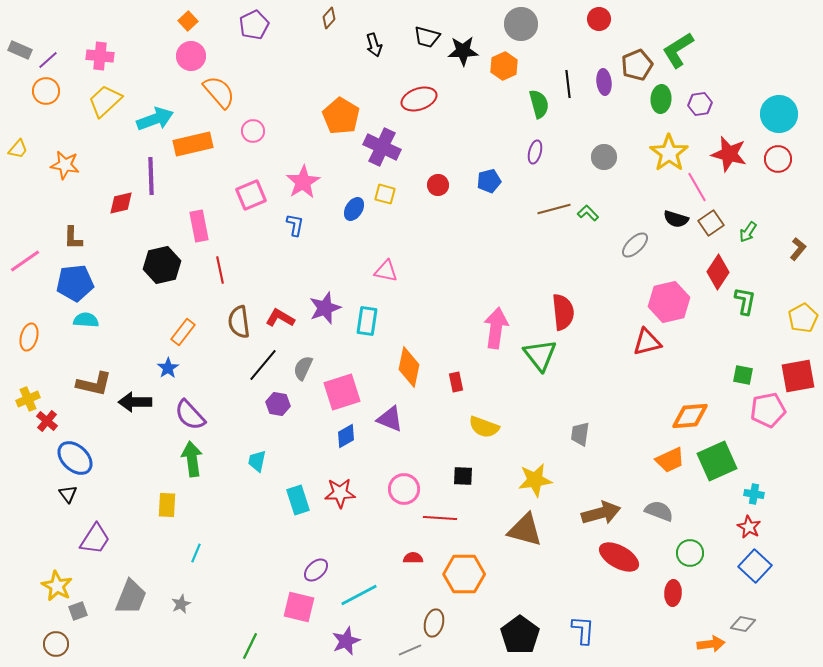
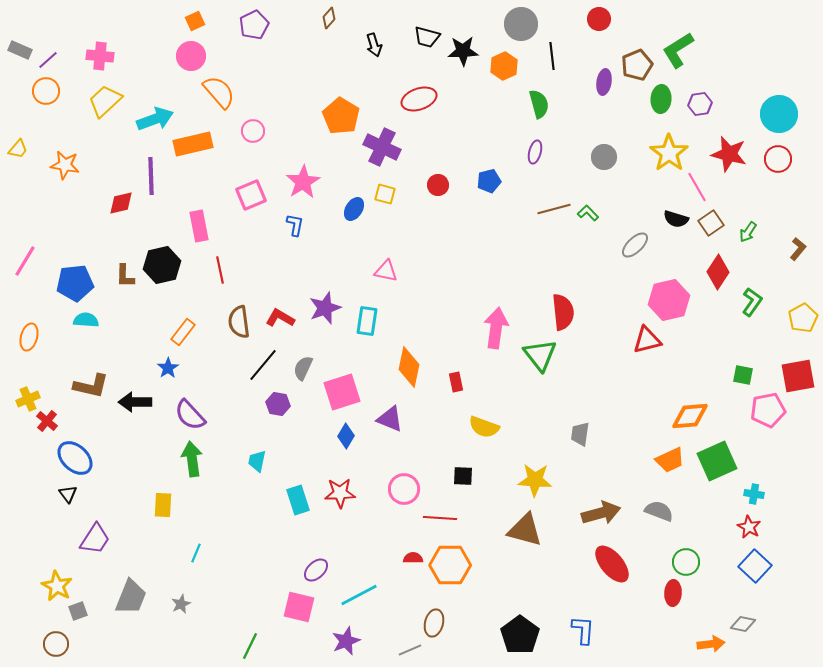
orange square at (188, 21): moved 7 px right; rotated 18 degrees clockwise
purple ellipse at (604, 82): rotated 15 degrees clockwise
black line at (568, 84): moved 16 px left, 28 px up
brown L-shape at (73, 238): moved 52 px right, 38 px down
pink line at (25, 261): rotated 24 degrees counterclockwise
green L-shape at (745, 301): moved 7 px right, 1 px down; rotated 24 degrees clockwise
pink hexagon at (669, 302): moved 2 px up
red triangle at (647, 342): moved 2 px up
brown L-shape at (94, 384): moved 3 px left, 2 px down
blue diamond at (346, 436): rotated 30 degrees counterclockwise
yellow star at (535, 480): rotated 12 degrees clockwise
yellow rectangle at (167, 505): moved 4 px left
green circle at (690, 553): moved 4 px left, 9 px down
red ellipse at (619, 557): moved 7 px left, 7 px down; rotated 21 degrees clockwise
orange hexagon at (464, 574): moved 14 px left, 9 px up
